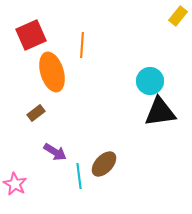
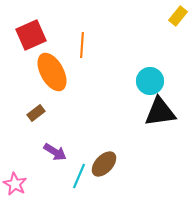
orange ellipse: rotated 12 degrees counterclockwise
cyan line: rotated 30 degrees clockwise
